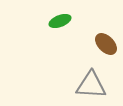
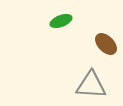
green ellipse: moved 1 px right
